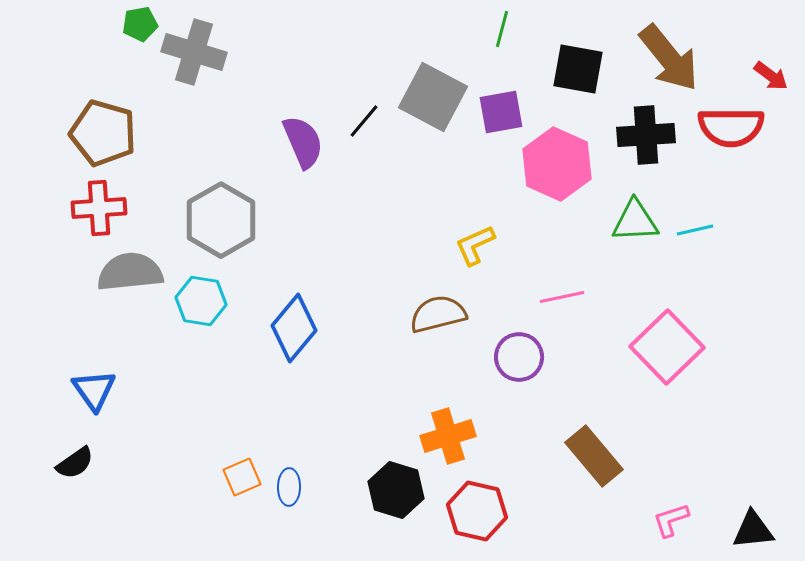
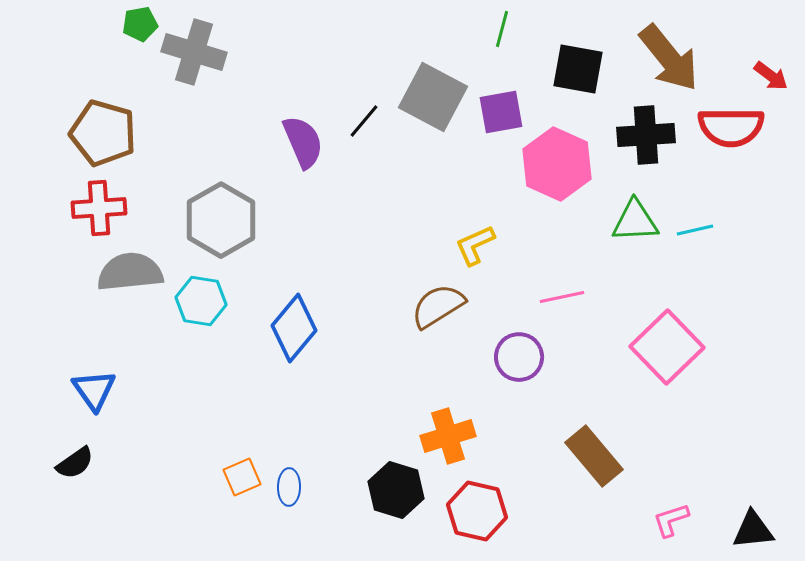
brown semicircle: moved 8 px up; rotated 18 degrees counterclockwise
